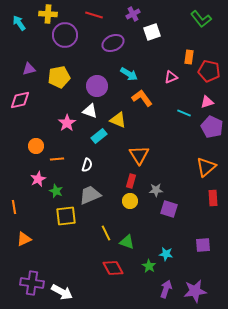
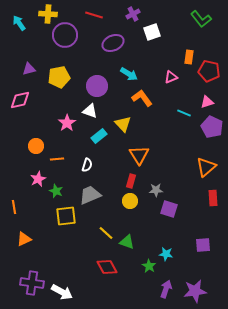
yellow triangle at (118, 120): moved 5 px right, 4 px down; rotated 24 degrees clockwise
yellow line at (106, 233): rotated 21 degrees counterclockwise
red diamond at (113, 268): moved 6 px left, 1 px up
